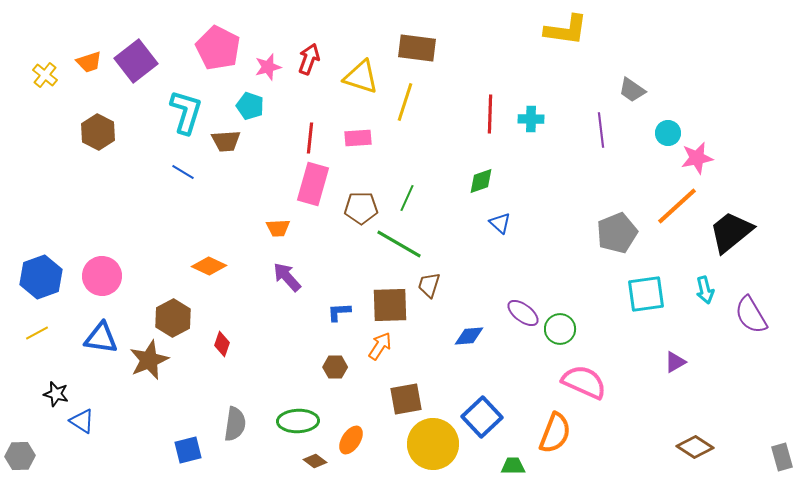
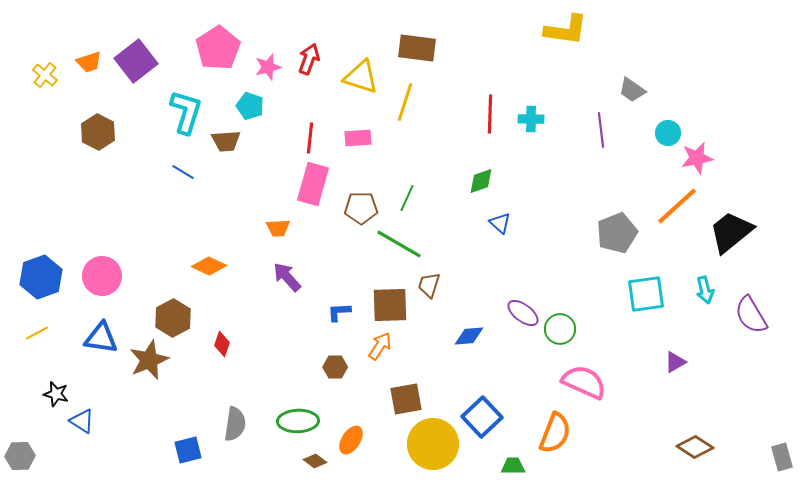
pink pentagon at (218, 48): rotated 12 degrees clockwise
